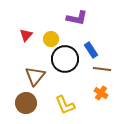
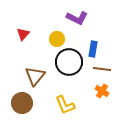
purple L-shape: rotated 15 degrees clockwise
red triangle: moved 3 px left, 1 px up
yellow circle: moved 6 px right
blue rectangle: moved 2 px right, 1 px up; rotated 42 degrees clockwise
black circle: moved 4 px right, 3 px down
orange cross: moved 1 px right, 2 px up
brown circle: moved 4 px left
